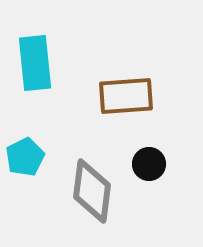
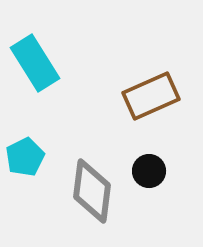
cyan rectangle: rotated 26 degrees counterclockwise
brown rectangle: moved 25 px right; rotated 20 degrees counterclockwise
black circle: moved 7 px down
